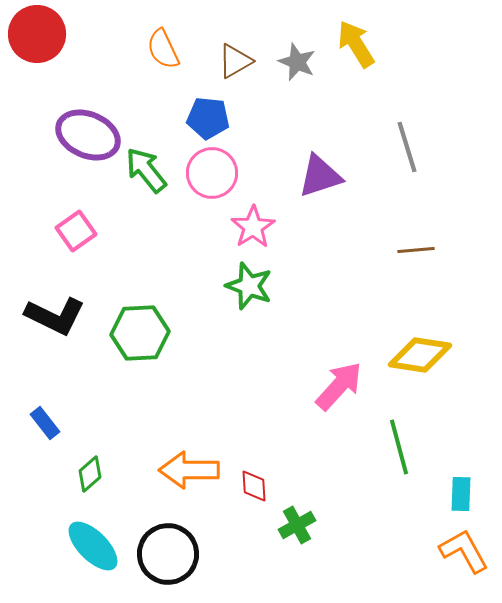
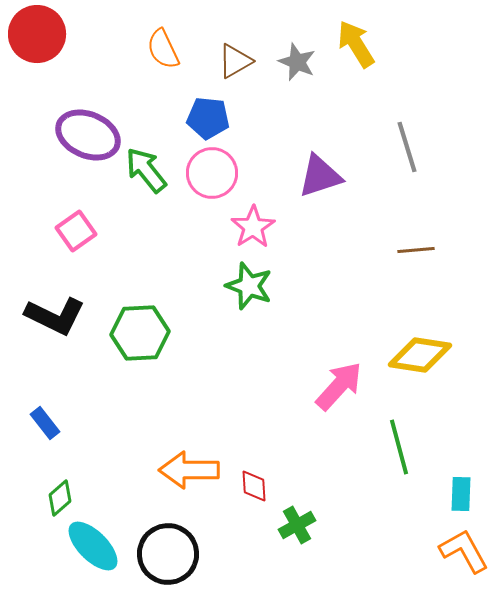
green diamond: moved 30 px left, 24 px down
